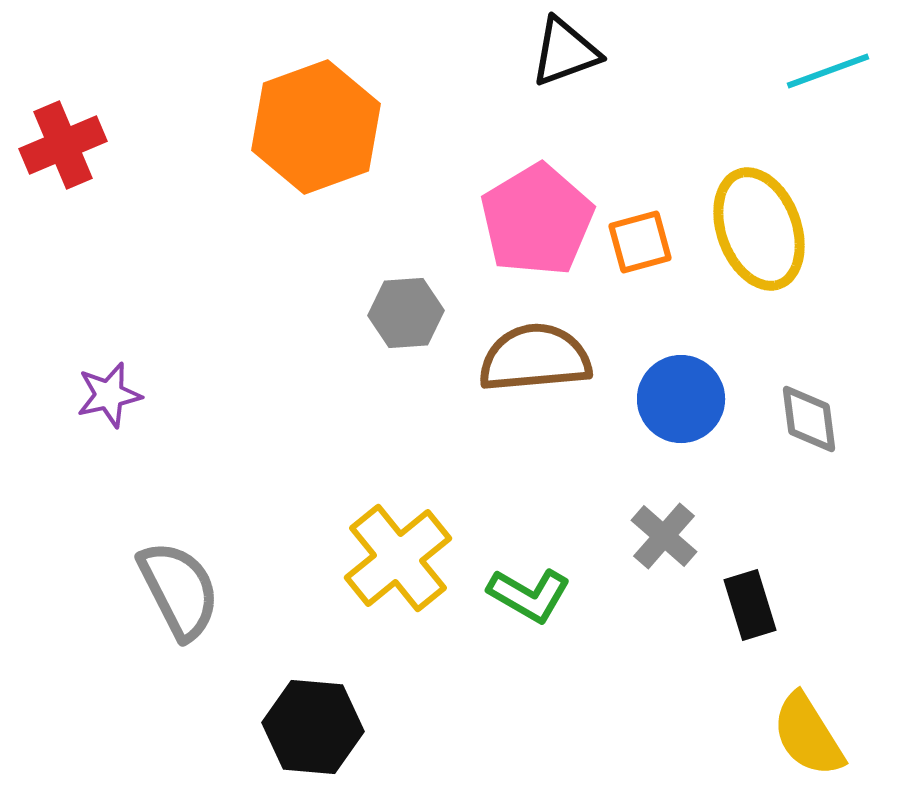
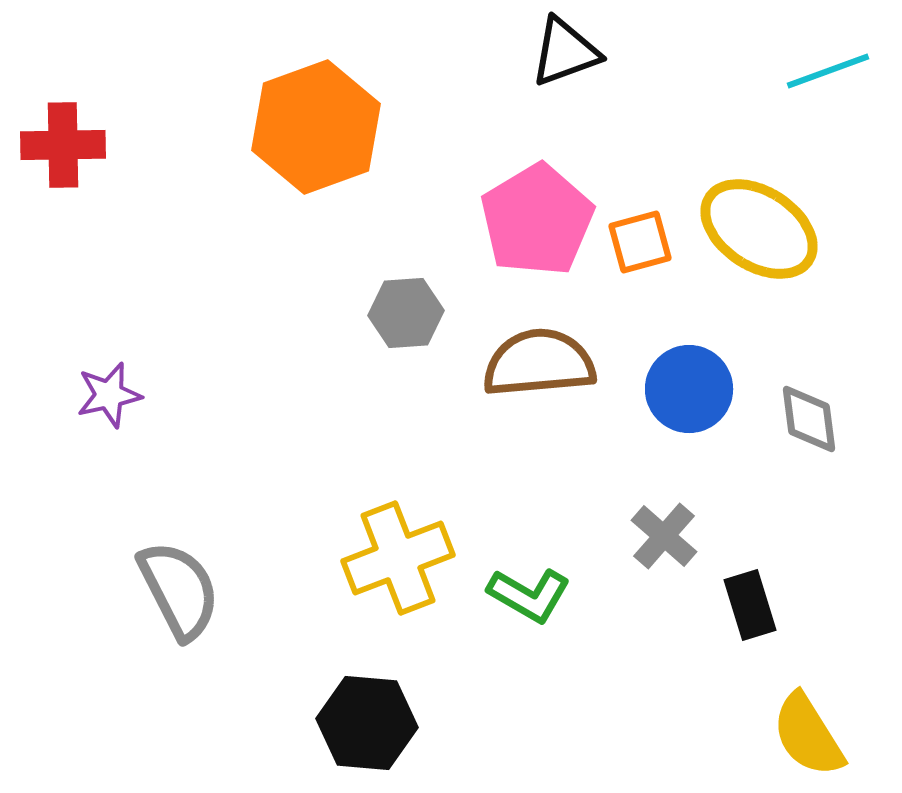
red cross: rotated 22 degrees clockwise
yellow ellipse: rotated 37 degrees counterclockwise
brown semicircle: moved 4 px right, 5 px down
blue circle: moved 8 px right, 10 px up
yellow cross: rotated 18 degrees clockwise
black hexagon: moved 54 px right, 4 px up
